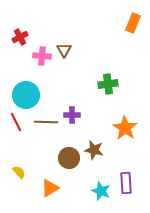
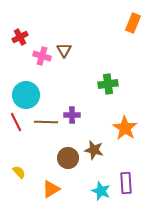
pink cross: rotated 12 degrees clockwise
brown circle: moved 1 px left
orange triangle: moved 1 px right, 1 px down
